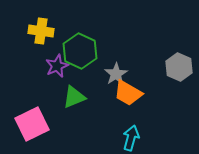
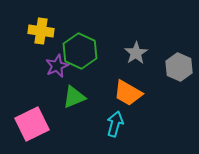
gray star: moved 20 px right, 21 px up
cyan arrow: moved 16 px left, 14 px up
